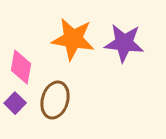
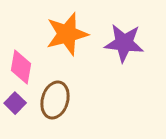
orange star: moved 6 px left, 5 px up; rotated 24 degrees counterclockwise
